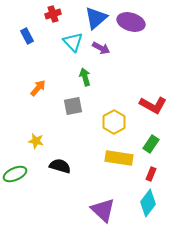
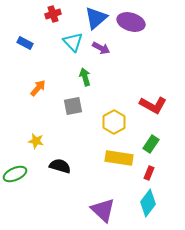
blue rectangle: moved 2 px left, 7 px down; rotated 35 degrees counterclockwise
red rectangle: moved 2 px left, 1 px up
